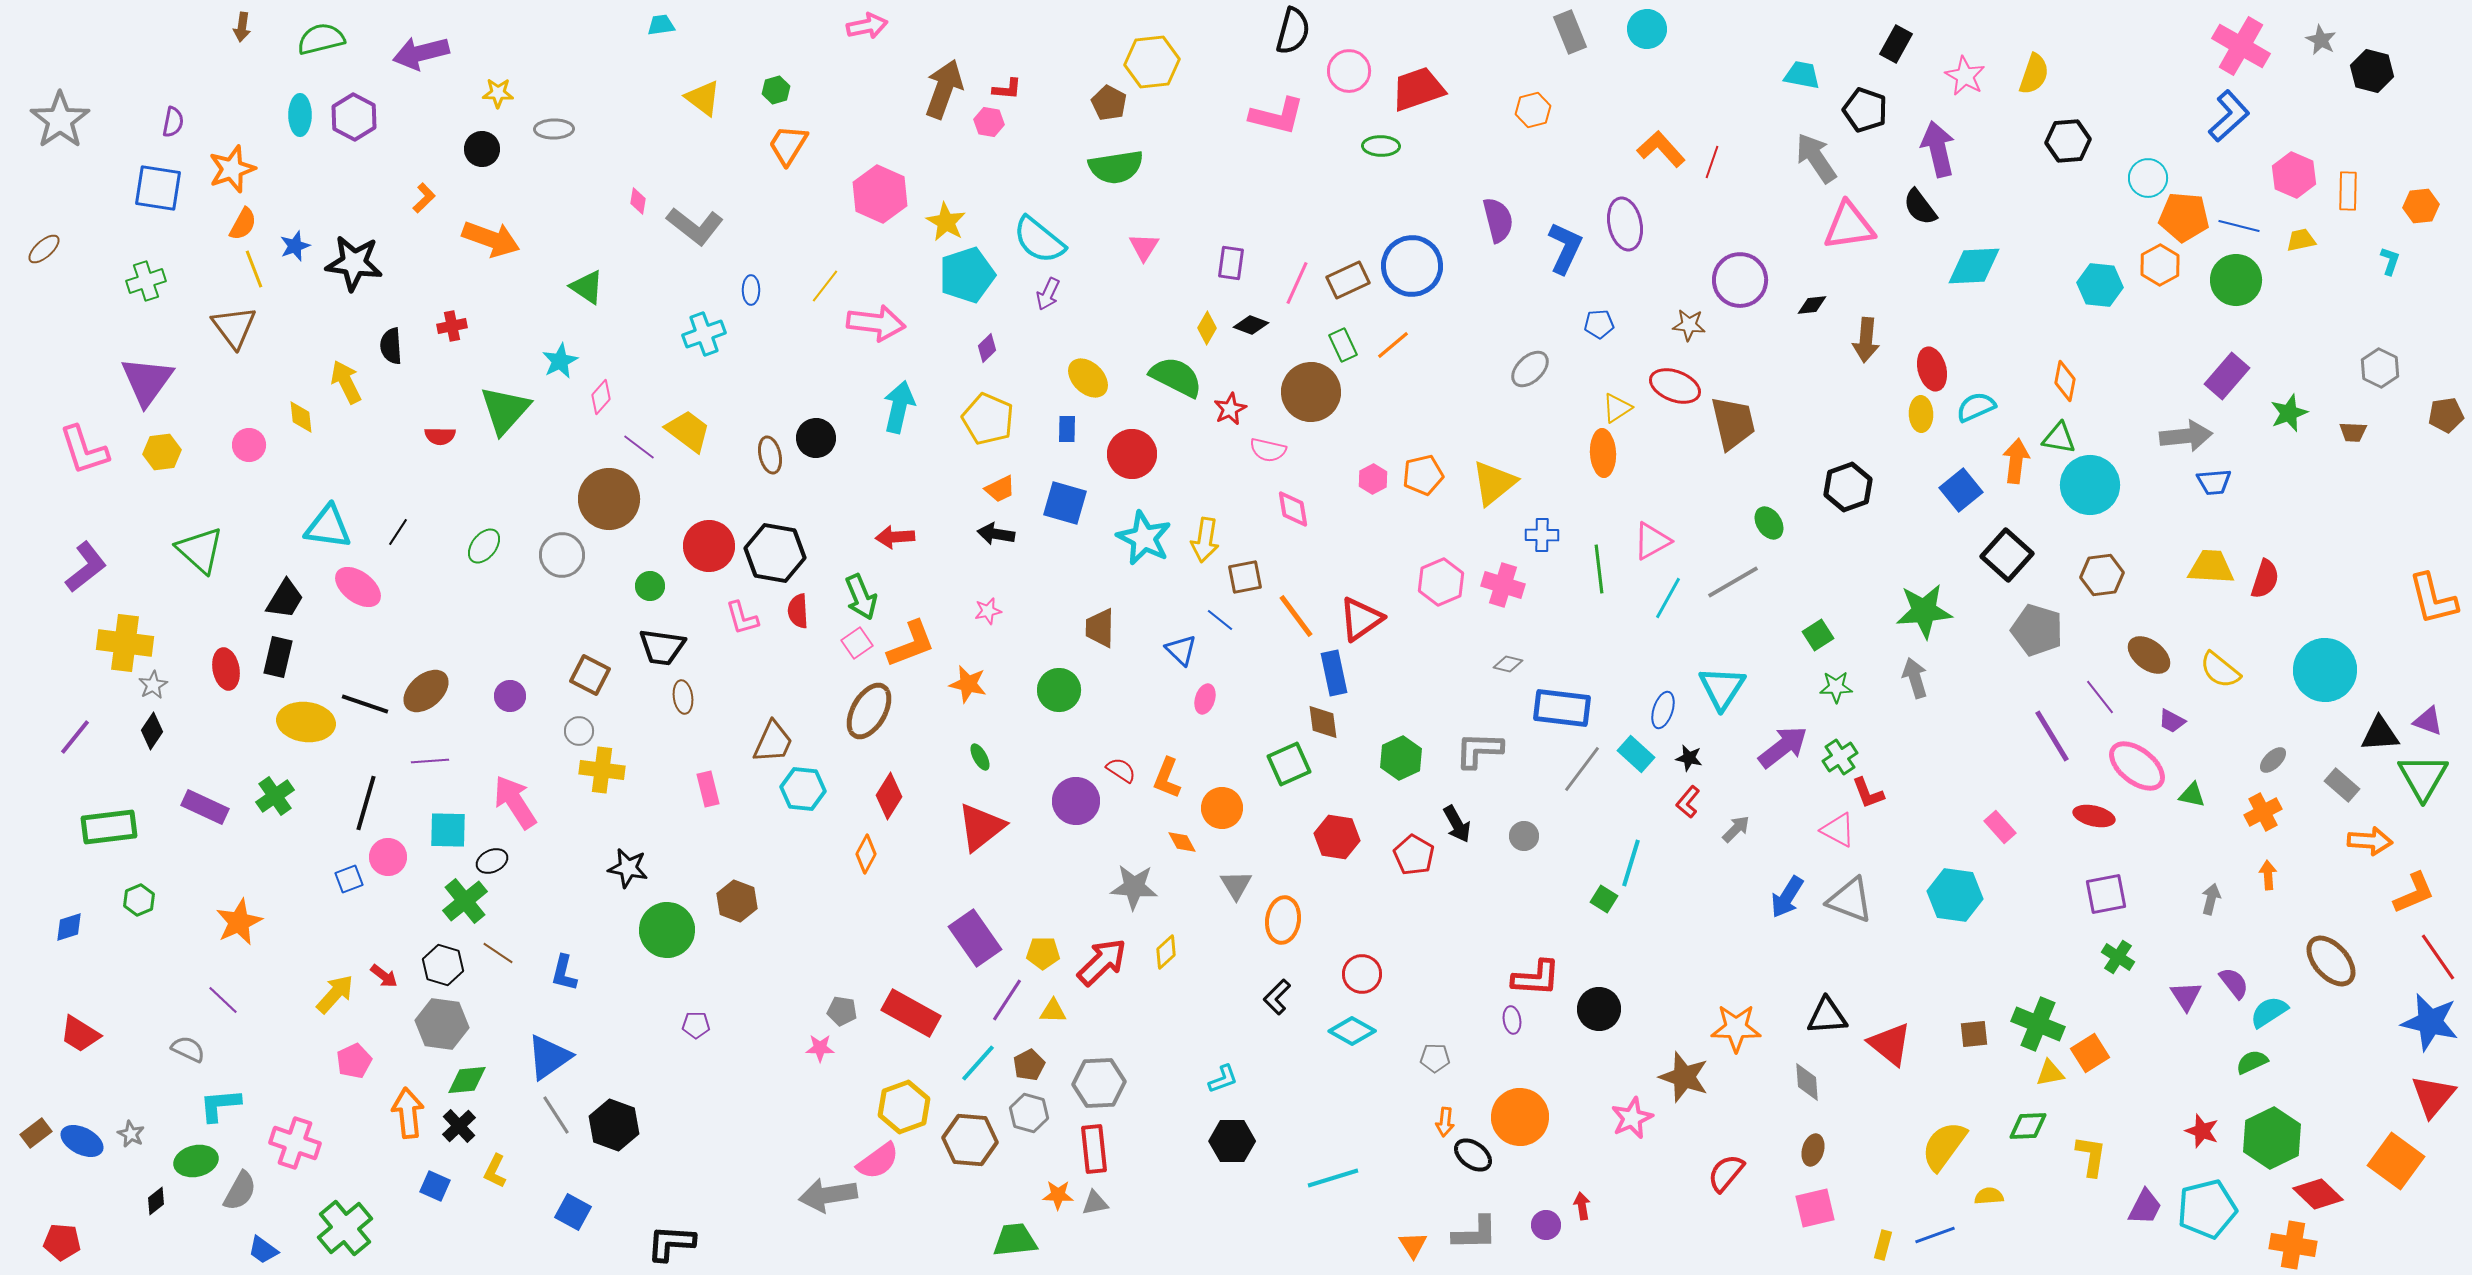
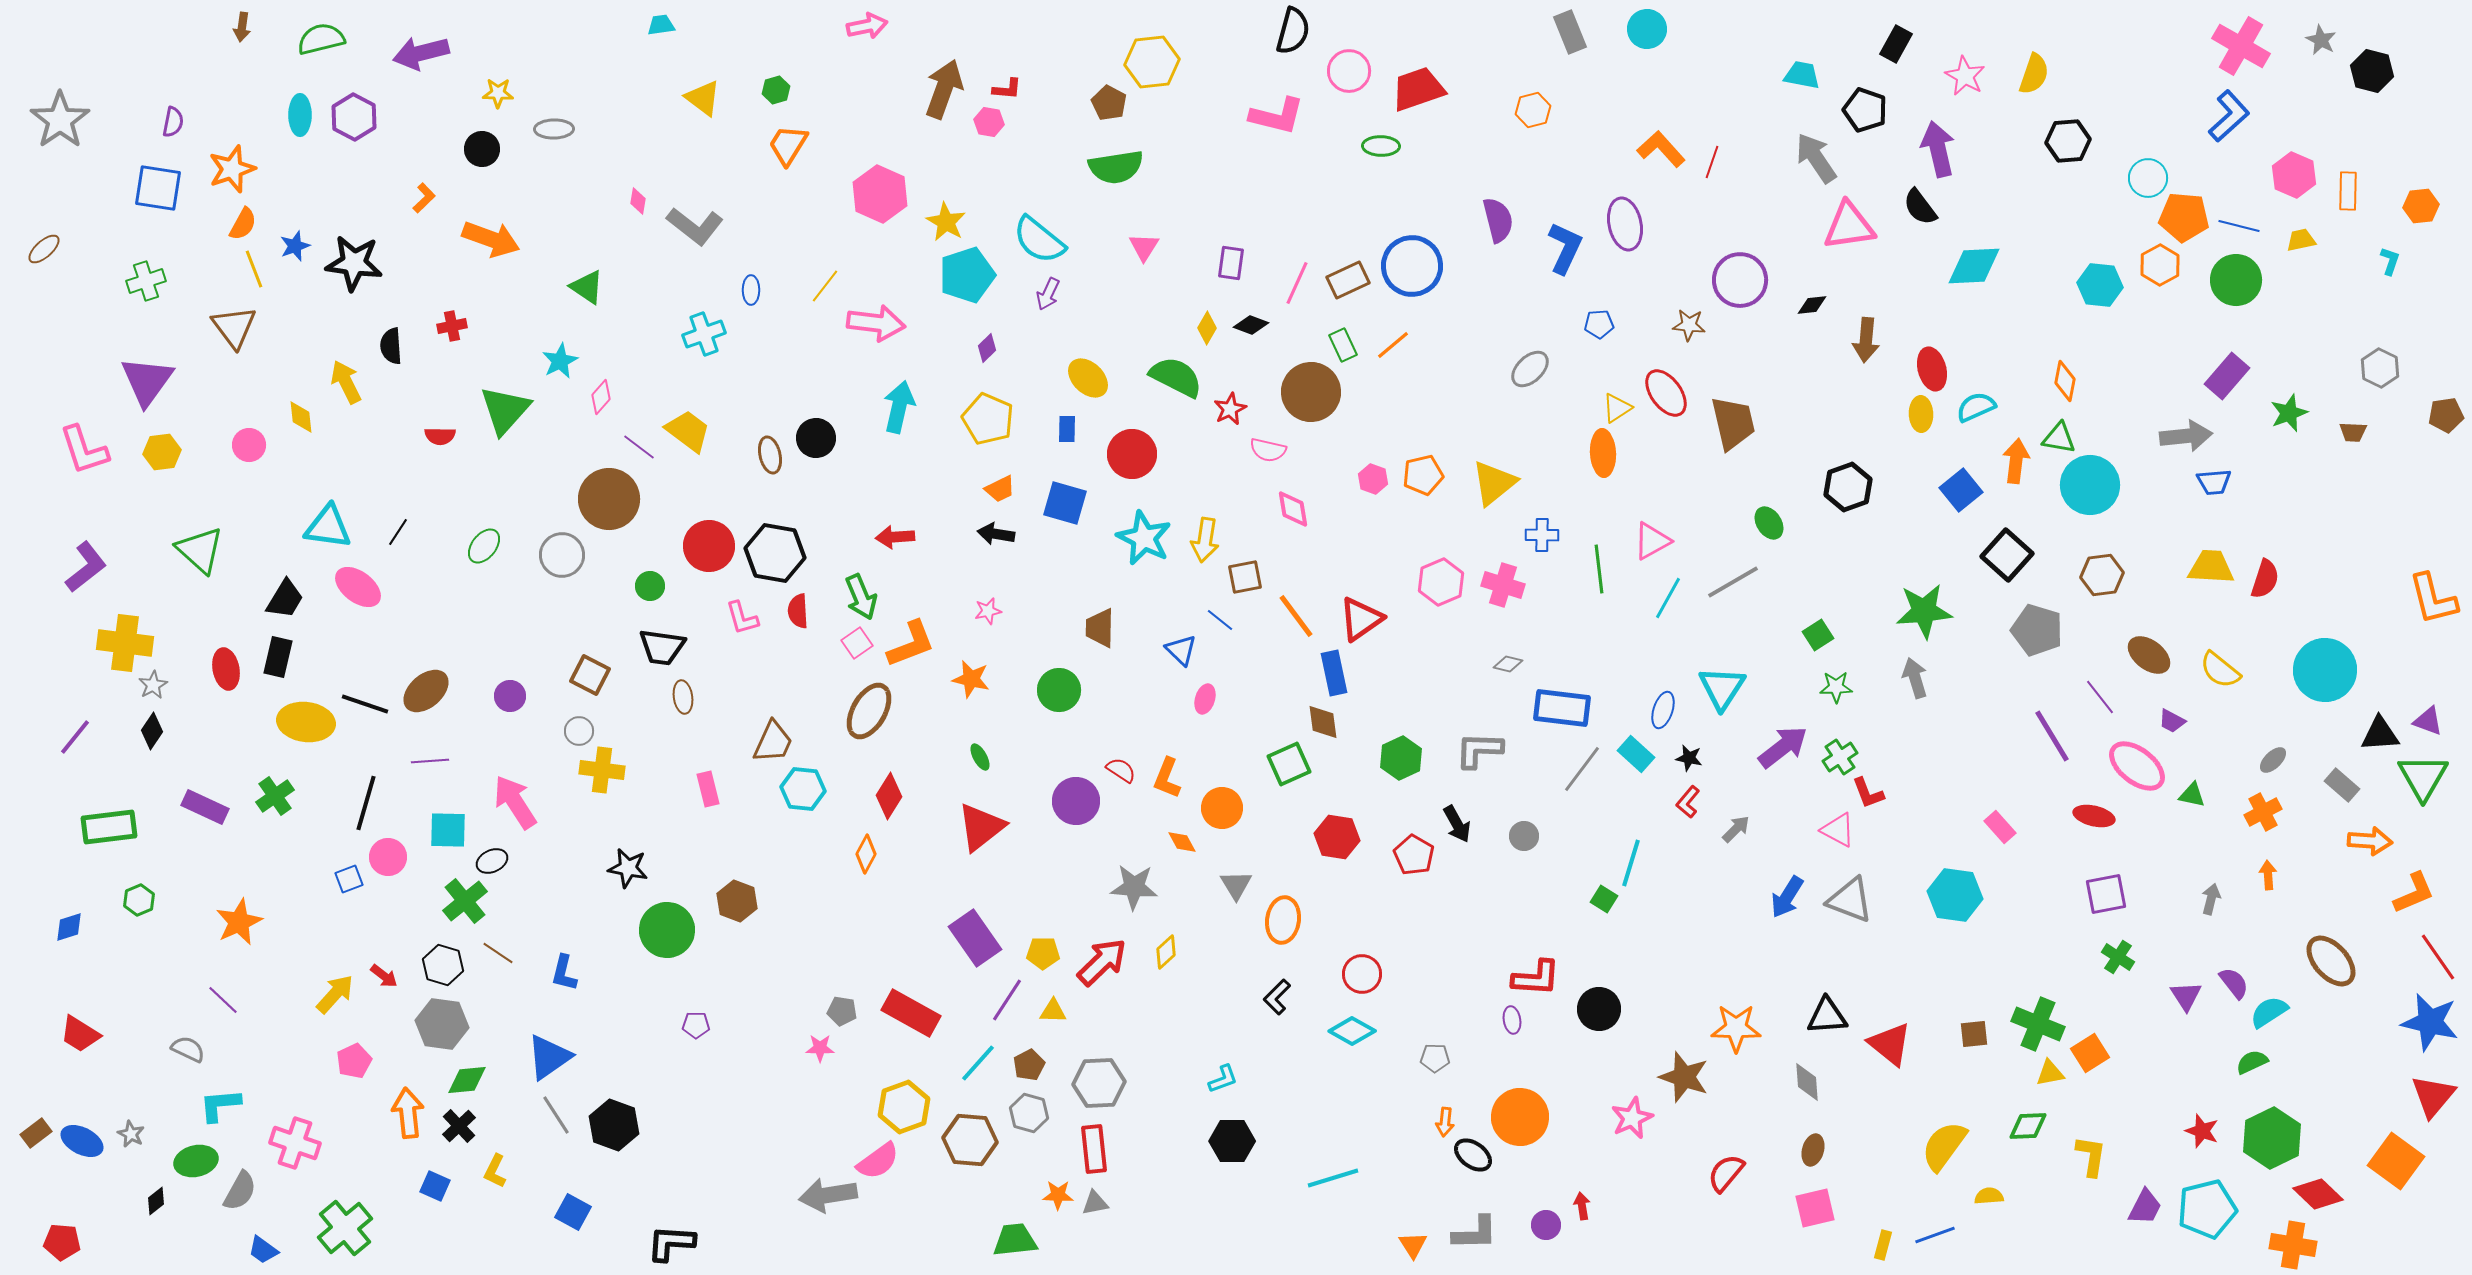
red ellipse at (1675, 386): moved 9 px left, 7 px down; rotated 33 degrees clockwise
pink hexagon at (1373, 479): rotated 12 degrees counterclockwise
orange star at (968, 684): moved 3 px right, 5 px up
